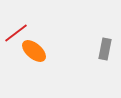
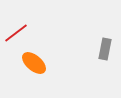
orange ellipse: moved 12 px down
